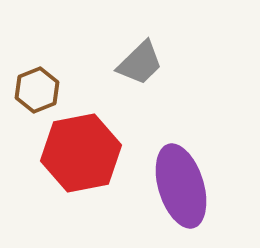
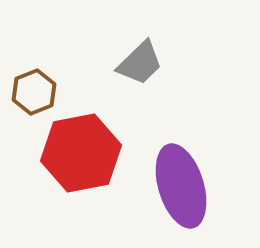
brown hexagon: moved 3 px left, 2 px down
